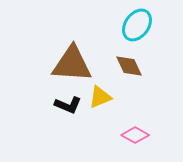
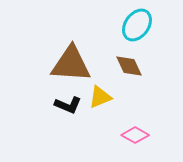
brown triangle: moved 1 px left
